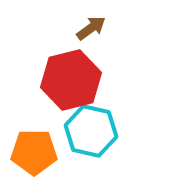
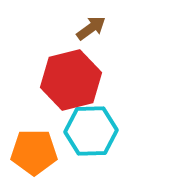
cyan hexagon: rotated 15 degrees counterclockwise
